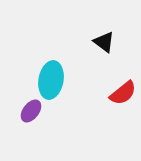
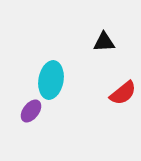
black triangle: rotated 40 degrees counterclockwise
